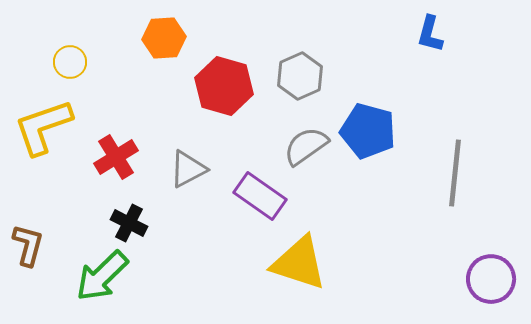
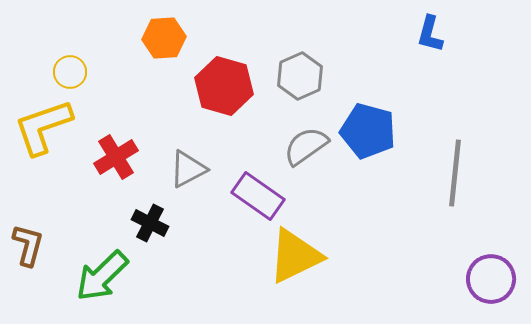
yellow circle: moved 10 px down
purple rectangle: moved 2 px left
black cross: moved 21 px right
yellow triangle: moved 4 px left, 7 px up; rotated 44 degrees counterclockwise
